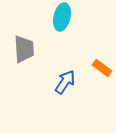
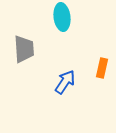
cyan ellipse: rotated 20 degrees counterclockwise
orange rectangle: rotated 66 degrees clockwise
